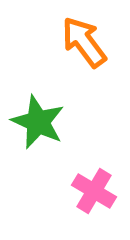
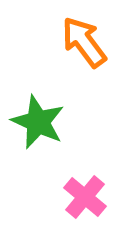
pink cross: moved 9 px left, 6 px down; rotated 9 degrees clockwise
